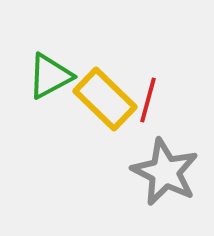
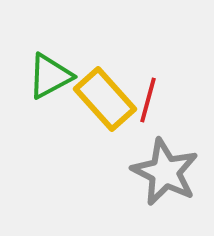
yellow rectangle: rotated 4 degrees clockwise
